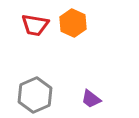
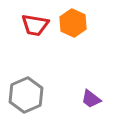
gray hexagon: moved 9 px left
